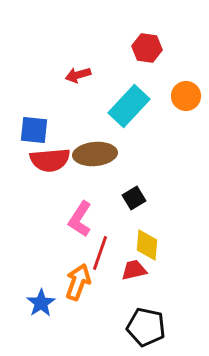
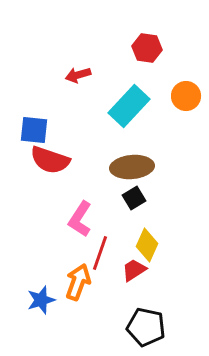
brown ellipse: moved 37 px right, 13 px down
red semicircle: rotated 24 degrees clockwise
yellow diamond: rotated 20 degrees clockwise
red trapezoid: rotated 20 degrees counterclockwise
blue star: moved 3 px up; rotated 16 degrees clockwise
